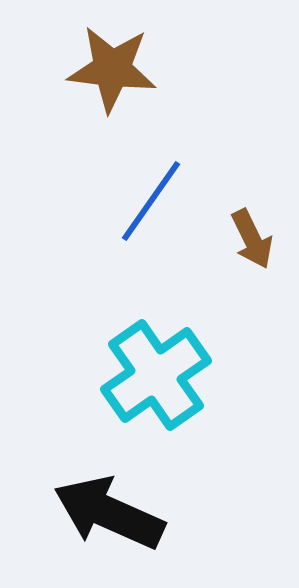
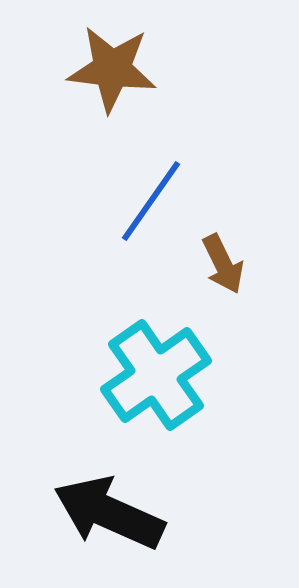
brown arrow: moved 29 px left, 25 px down
